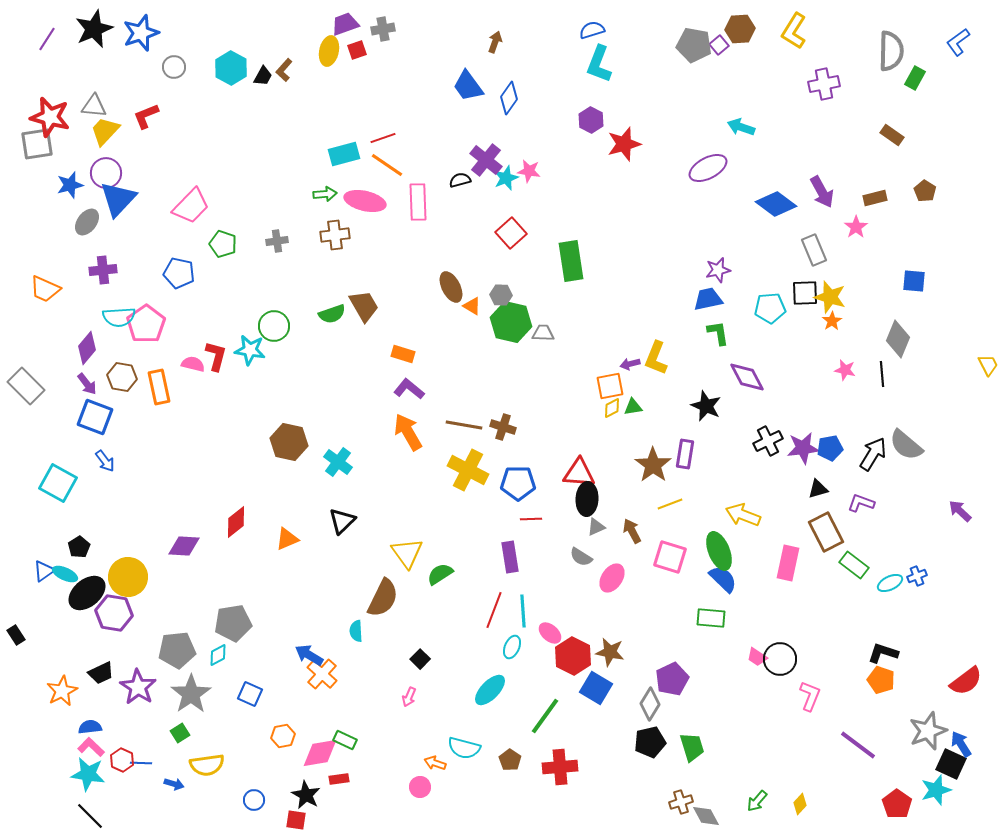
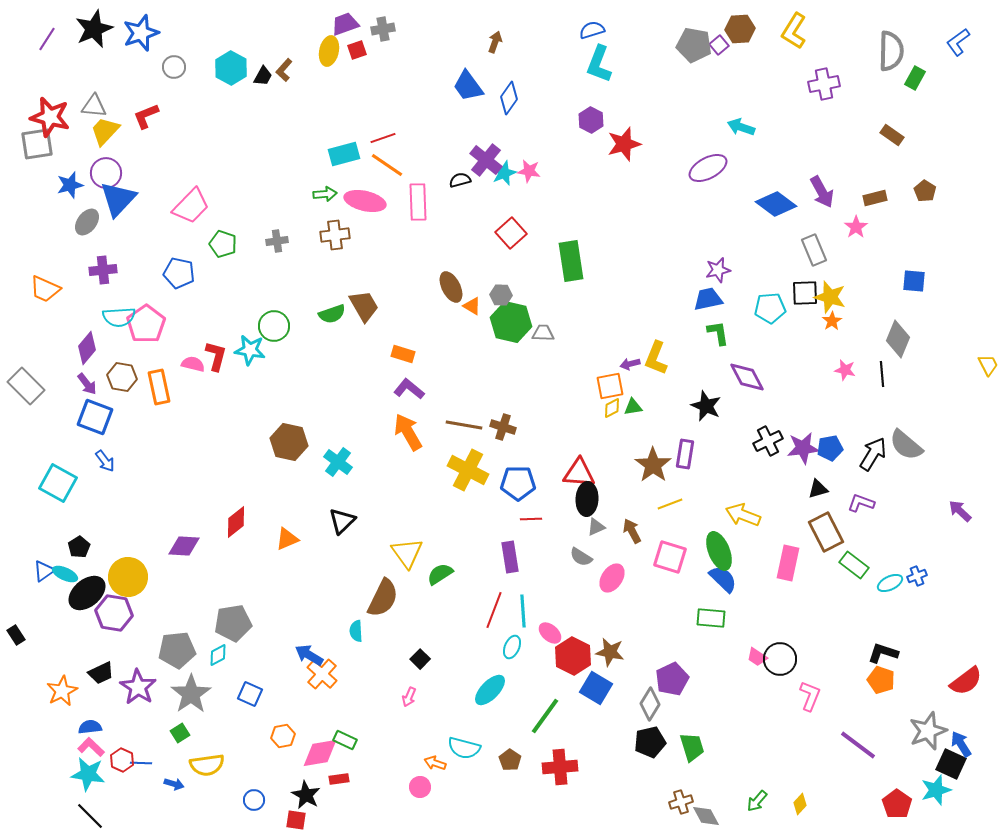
cyan star at (506, 178): moved 2 px left, 5 px up
